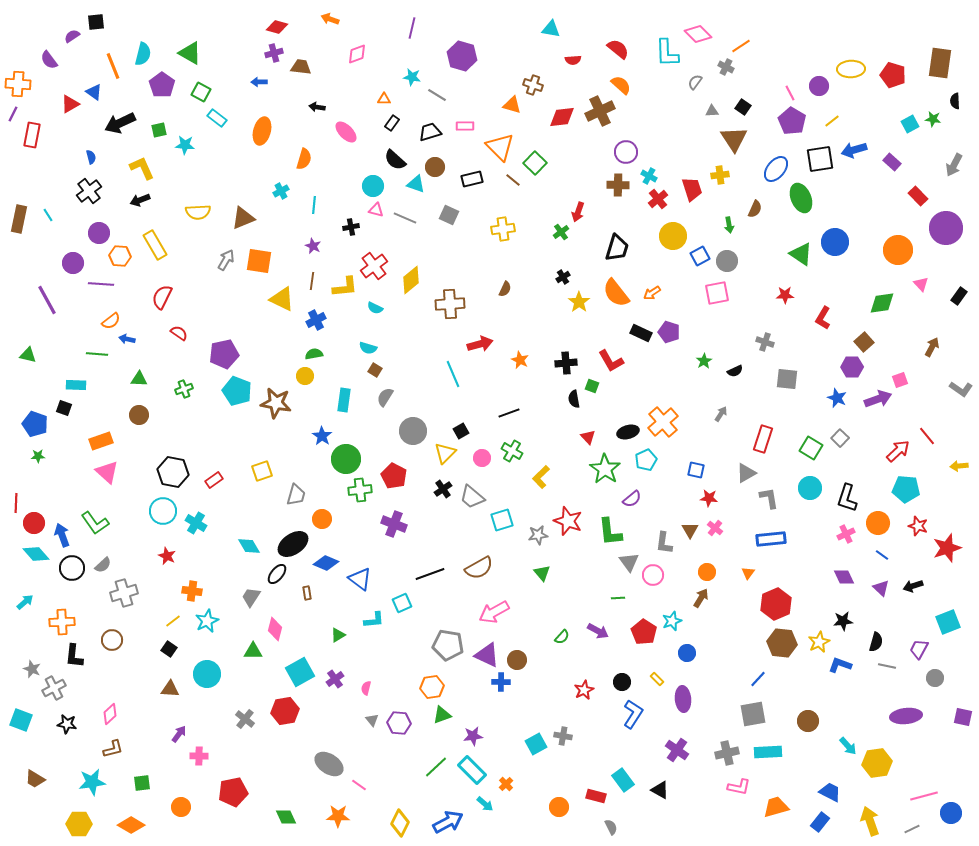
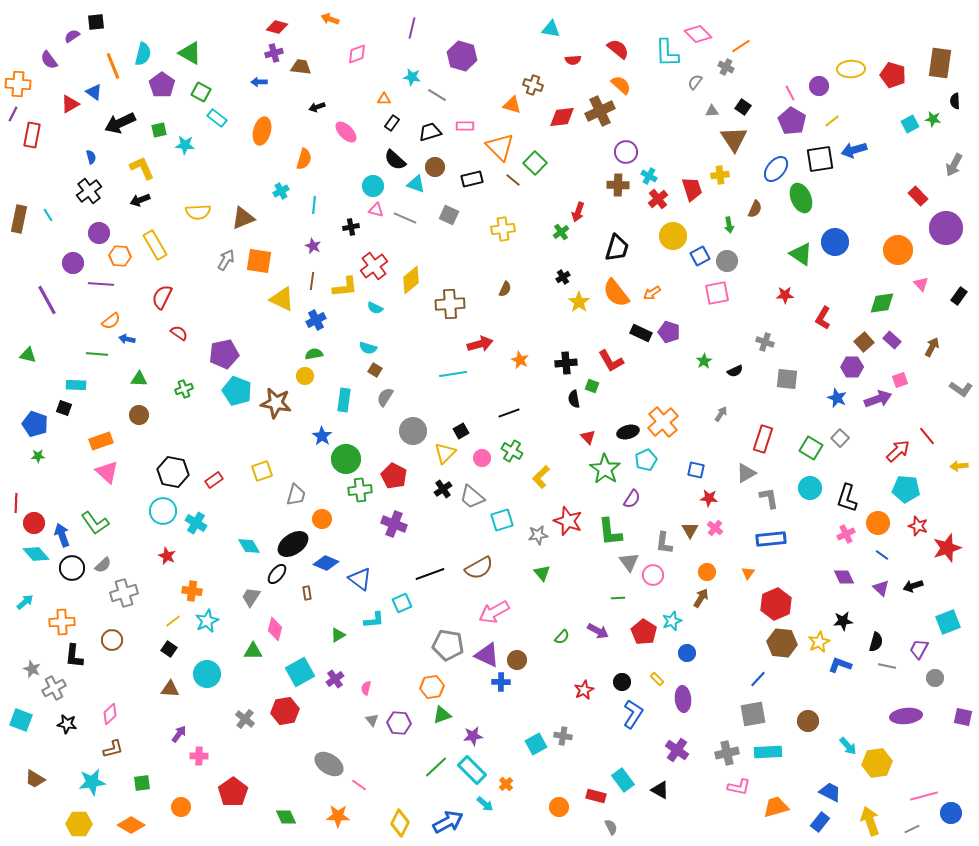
black arrow at (317, 107): rotated 28 degrees counterclockwise
purple rectangle at (892, 162): moved 178 px down
cyan line at (453, 374): rotated 76 degrees counterclockwise
purple semicircle at (632, 499): rotated 18 degrees counterclockwise
red pentagon at (233, 792): rotated 24 degrees counterclockwise
